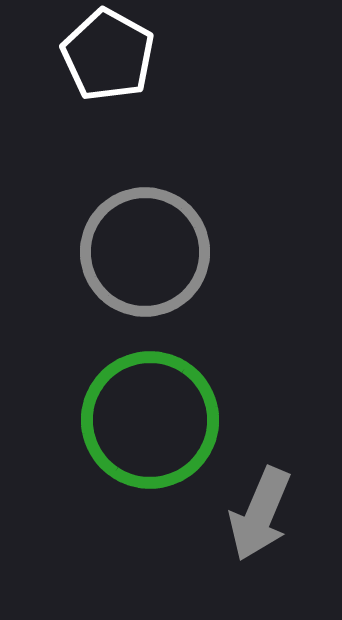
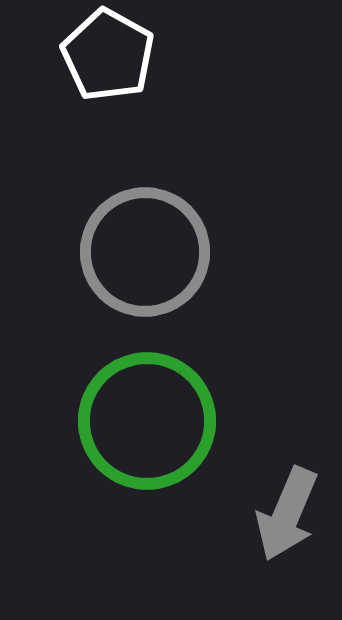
green circle: moved 3 px left, 1 px down
gray arrow: moved 27 px right
